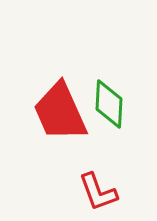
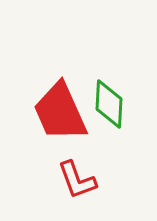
red L-shape: moved 21 px left, 12 px up
